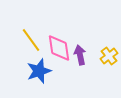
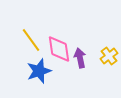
pink diamond: moved 1 px down
purple arrow: moved 3 px down
